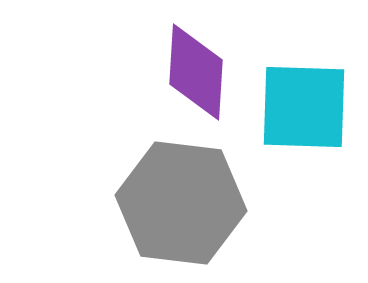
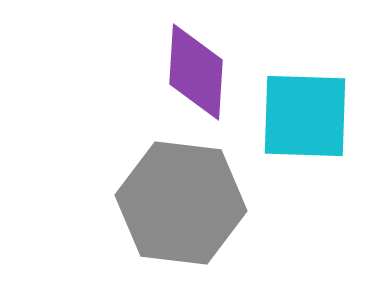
cyan square: moved 1 px right, 9 px down
